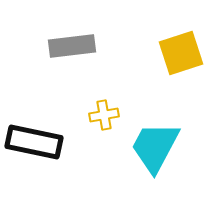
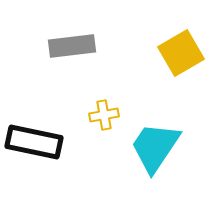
yellow square: rotated 12 degrees counterclockwise
cyan trapezoid: rotated 6 degrees clockwise
